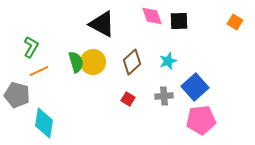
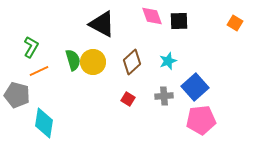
orange square: moved 1 px down
green semicircle: moved 3 px left, 2 px up
